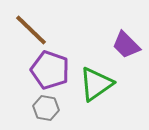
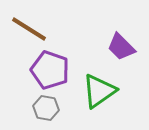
brown line: moved 2 px left, 1 px up; rotated 12 degrees counterclockwise
purple trapezoid: moved 5 px left, 2 px down
green triangle: moved 3 px right, 7 px down
